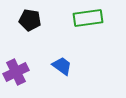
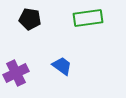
black pentagon: moved 1 px up
purple cross: moved 1 px down
